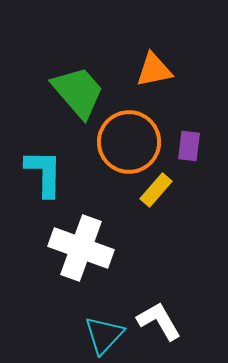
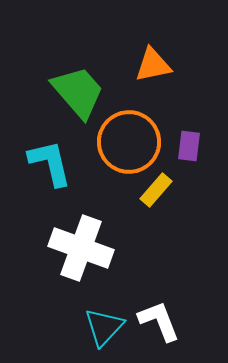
orange triangle: moved 1 px left, 5 px up
cyan L-shape: moved 6 px right, 10 px up; rotated 14 degrees counterclockwise
white L-shape: rotated 9 degrees clockwise
cyan triangle: moved 8 px up
